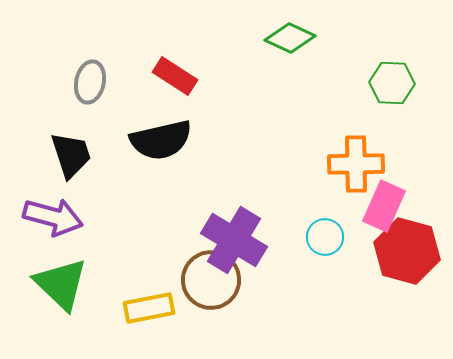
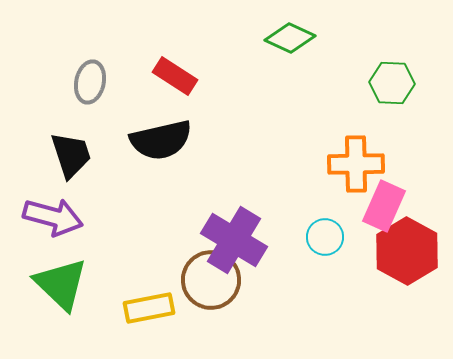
red hexagon: rotated 14 degrees clockwise
